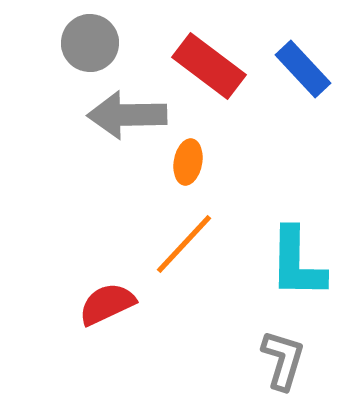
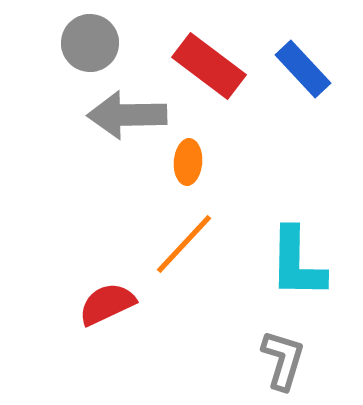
orange ellipse: rotated 6 degrees counterclockwise
